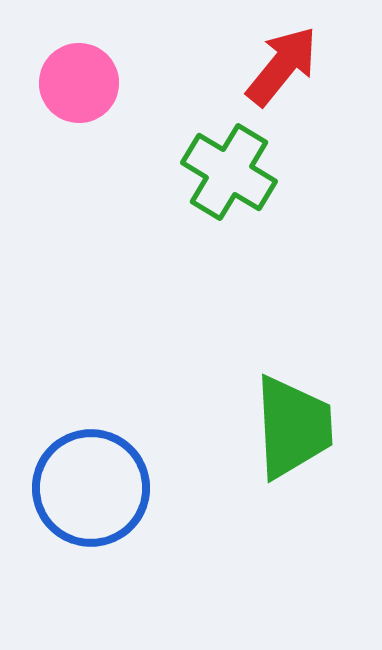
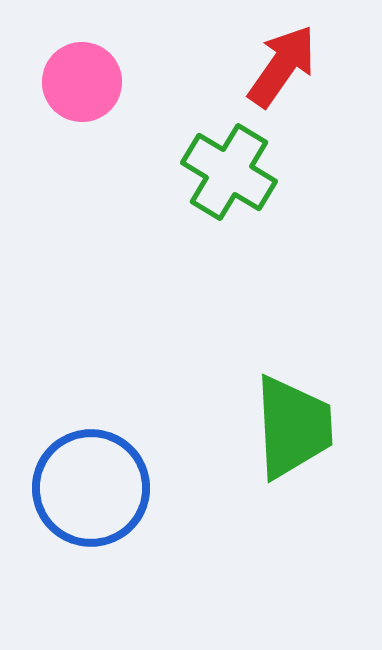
red arrow: rotated 4 degrees counterclockwise
pink circle: moved 3 px right, 1 px up
